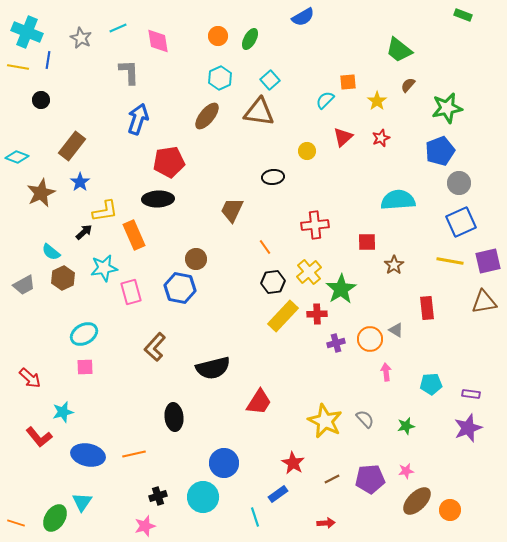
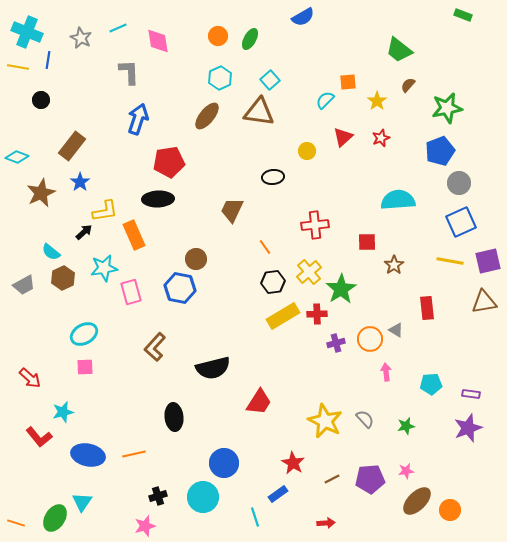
yellow rectangle at (283, 316): rotated 16 degrees clockwise
